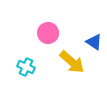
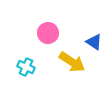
yellow arrow: rotated 8 degrees counterclockwise
